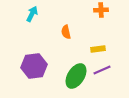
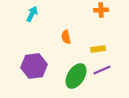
orange semicircle: moved 5 px down
